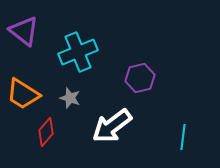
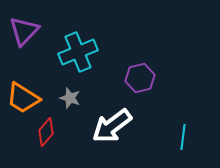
purple triangle: rotated 36 degrees clockwise
orange trapezoid: moved 4 px down
